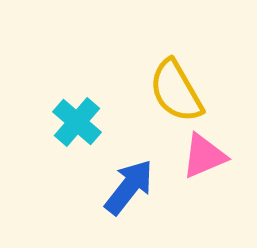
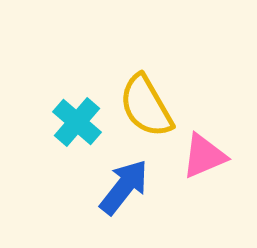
yellow semicircle: moved 30 px left, 15 px down
blue arrow: moved 5 px left
